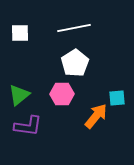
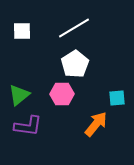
white line: rotated 20 degrees counterclockwise
white square: moved 2 px right, 2 px up
white pentagon: moved 1 px down
orange arrow: moved 8 px down
